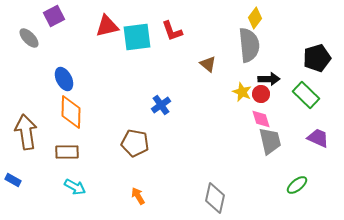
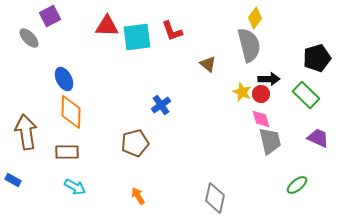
purple square: moved 4 px left
red triangle: rotated 15 degrees clockwise
gray semicircle: rotated 8 degrees counterclockwise
brown pentagon: rotated 24 degrees counterclockwise
